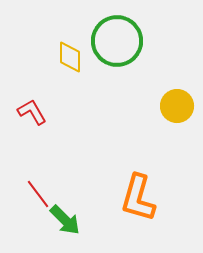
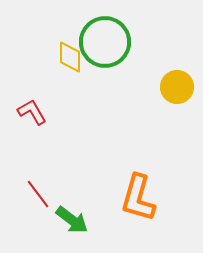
green circle: moved 12 px left, 1 px down
yellow circle: moved 19 px up
green arrow: moved 7 px right; rotated 8 degrees counterclockwise
